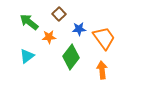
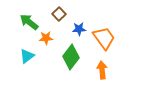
orange star: moved 3 px left, 1 px down
